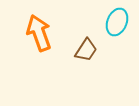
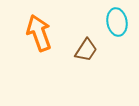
cyan ellipse: rotated 32 degrees counterclockwise
